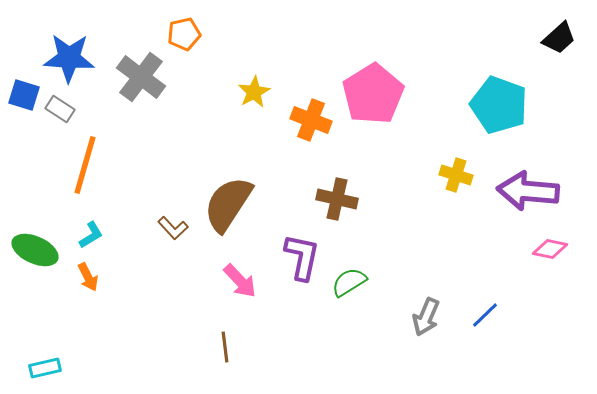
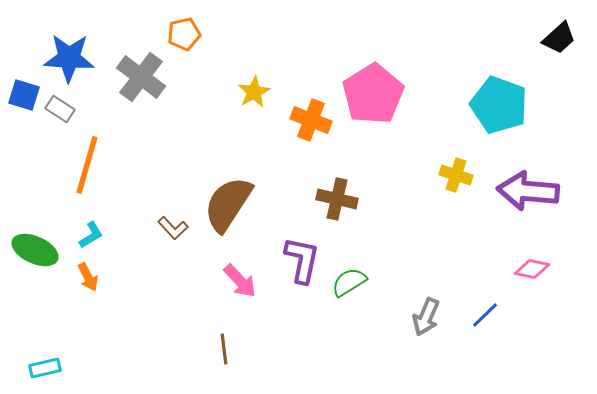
orange line: moved 2 px right
pink diamond: moved 18 px left, 20 px down
purple L-shape: moved 3 px down
brown line: moved 1 px left, 2 px down
